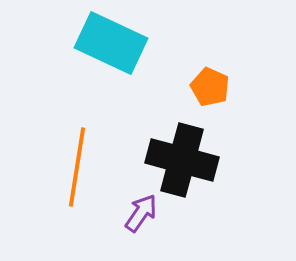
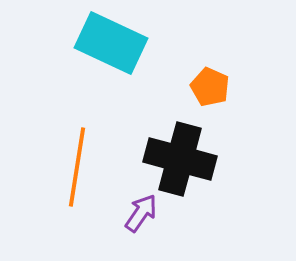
black cross: moved 2 px left, 1 px up
